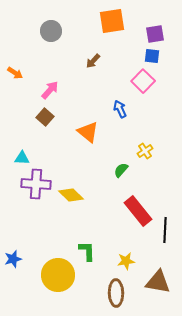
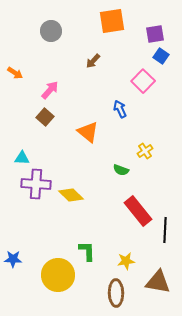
blue square: moved 9 px right; rotated 28 degrees clockwise
green semicircle: rotated 112 degrees counterclockwise
blue star: rotated 18 degrees clockwise
